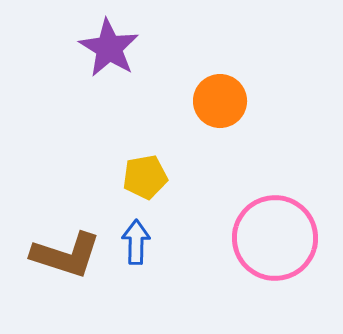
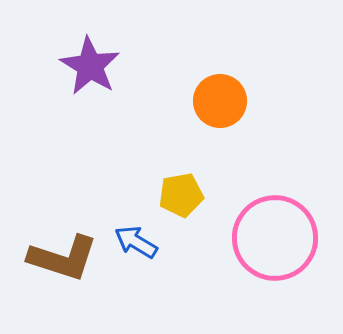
purple star: moved 19 px left, 18 px down
yellow pentagon: moved 36 px right, 18 px down
blue arrow: rotated 60 degrees counterclockwise
brown L-shape: moved 3 px left, 3 px down
